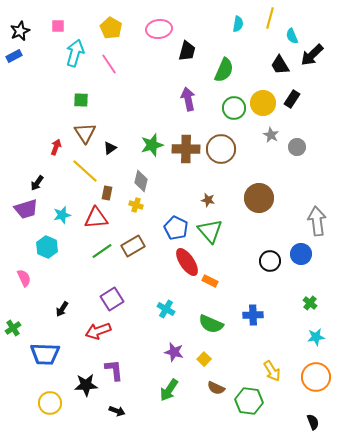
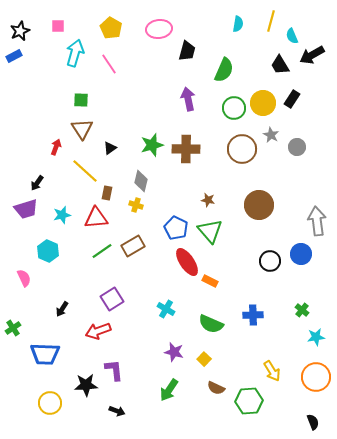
yellow line at (270, 18): moved 1 px right, 3 px down
black arrow at (312, 55): rotated 15 degrees clockwise
brown triangle at (85, 133): moved 3 px left, 4 px up
brown circle at (221, 149): moved 21 px right
brown circle at (259, 198): moved 7 px down
cyan hexagon at (47, 247): moved 1 px right, 4 px down
green cross at (310, 303): moved 8 px left, 7 px down
green hexagon at (249, 401): rotated 12 degrees counterclockwise
